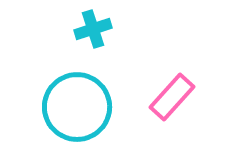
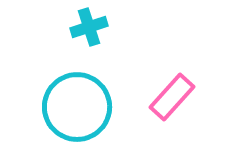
cyan cross: moved 4 px left, 2 px up
